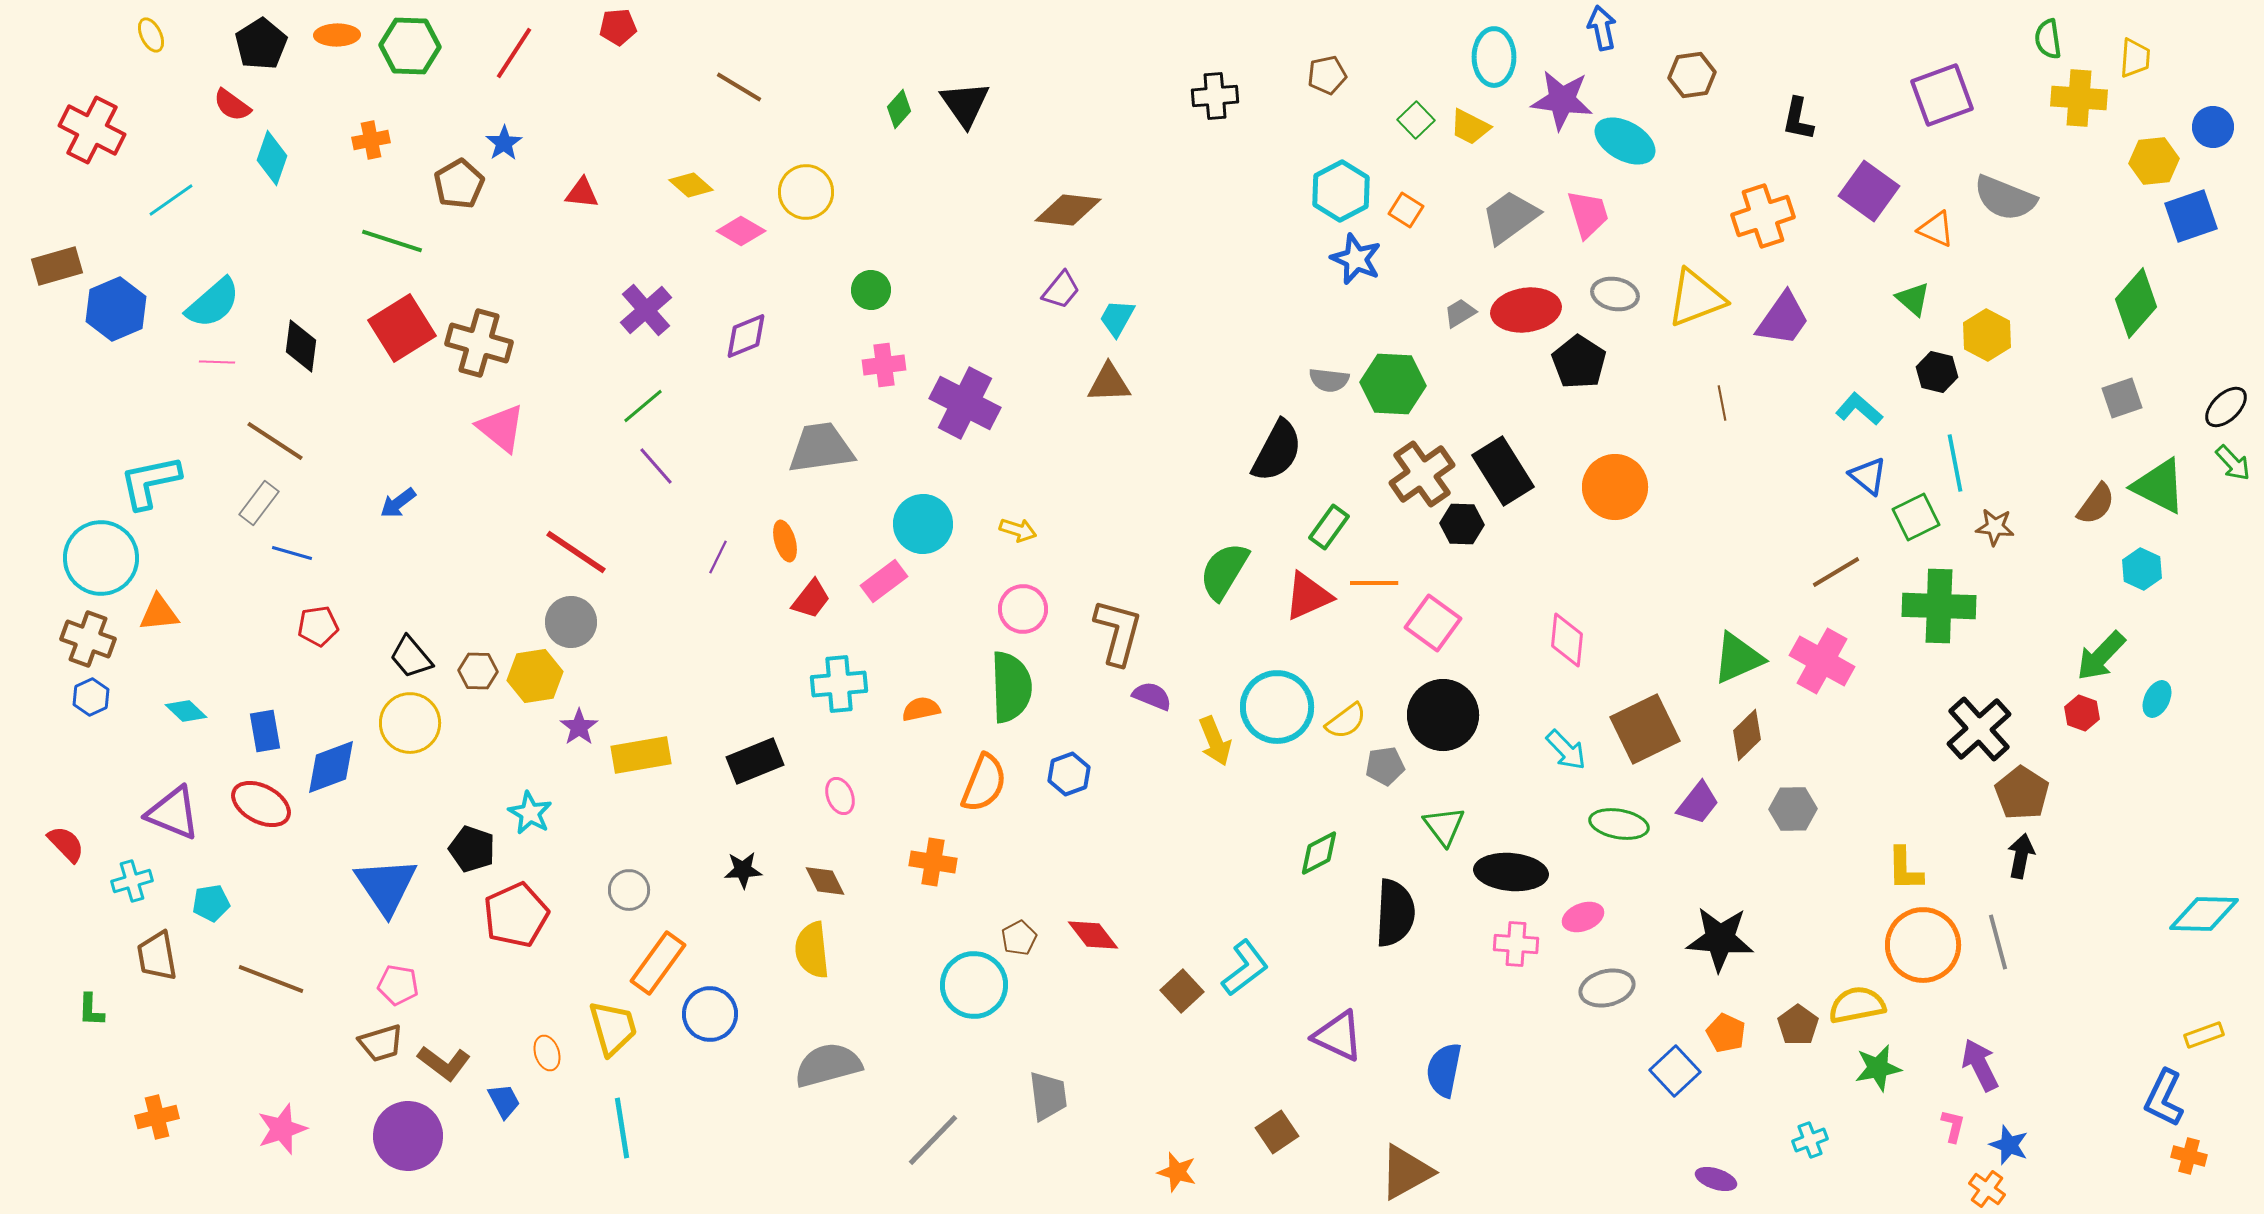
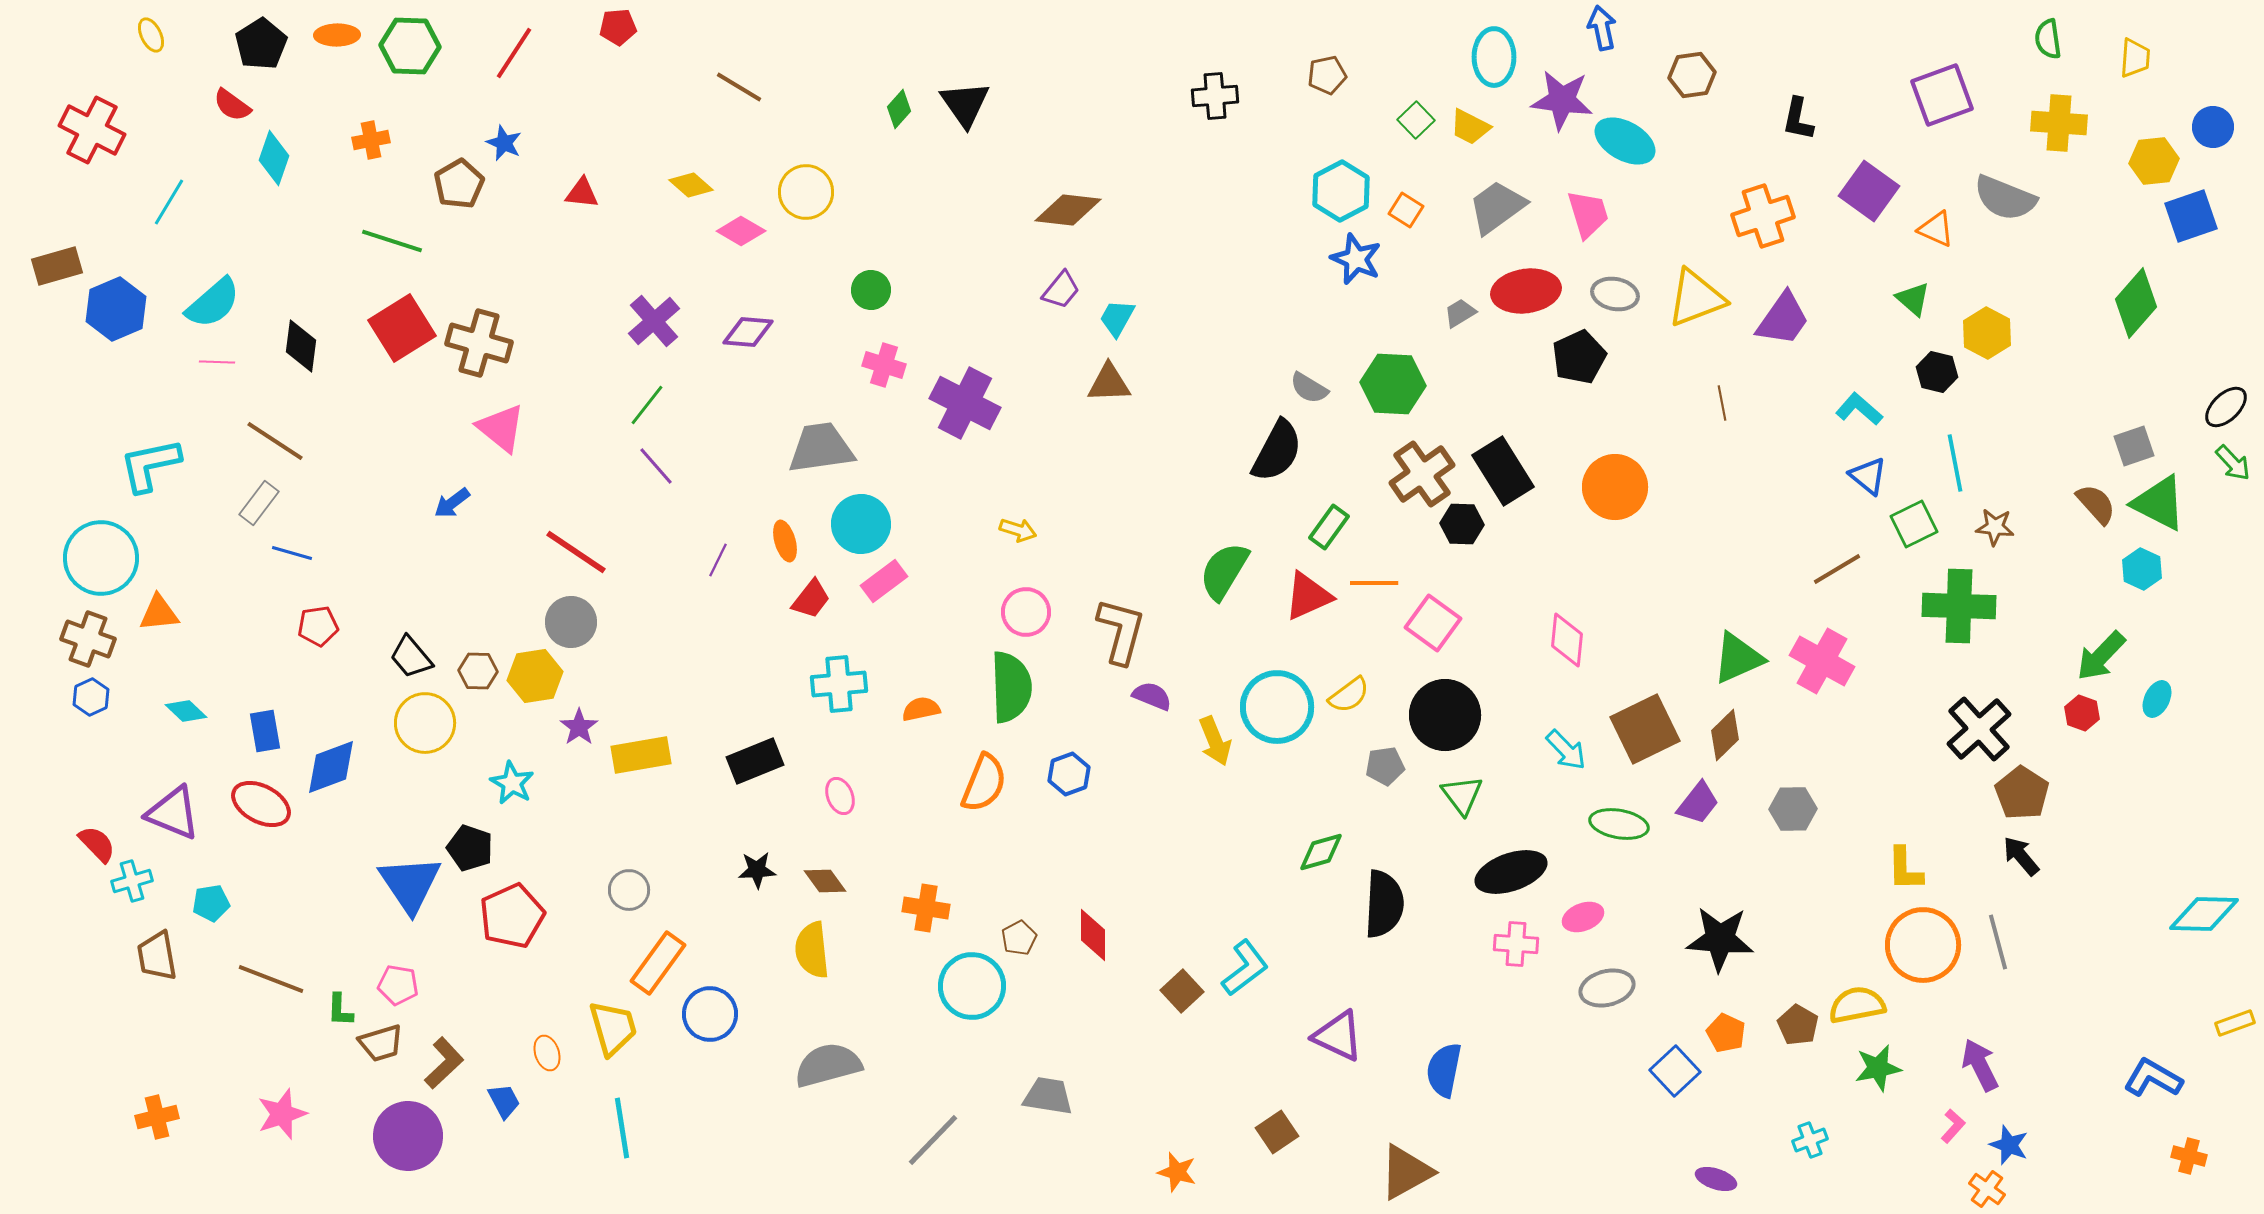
yellow cross at (2079, 98): moved 20 px left, 25 px down
blue star at (504, 143): rotated 15 degrees counterclockwise
cyan diamond at (272, 158): moved 2 px right
cyan line at (171, 200): moved 2 px left, 2 px down; rotated 24 degrees counterclockwise
gray trapezoid at (1510, 217): moved 13 px left, 10 px up
purple cross at (646, 310): moved 8 px right, 11 px down
red ellipse at (1526, 310): moved 19 px up
yellow hexagon at (1987, 335): moved 2 px up
purple diamond at (746, 336): moved 2 px right, 4 px up; rotated 27 degrees clockwise
black pentagon at (1579, 362): moved 5 px up; rotated 14 degrees clockwise
pink cross at (884, 365): rotated 24 degrees clockwise
gray semicircle at (1329, 380): moved 20 px left, 8 px down; rotated 24 degrees clockwise
gray square at (2122, 398): moved 12 px right, 48 px down
green line at (643, 406): moved 4 px right, 1 px up; rotated 12 degrees counterclockwise
cyan L-shape at (150, 482): moved 17 px up
green triangle at (2159, 486): moved 17 px down
blue arrow at (398, 503): moved 54 px right
brown semicircle at (2096, 504): rotated 78 degrees counterclockwise
green square at (1916, 517): moved 2 px left, 7 px down
cyan circle at (923, 524): moved 62 px left
purple line at (718, 557): moved 3 px down
brown line at (1836, 572): moved 1 px right, 3 px up
green cross at (1939, 606): moved 20 px right
pink circle at (1023, 609): moved 3 px right, 3 px down
brown L-shape at (1118, 632): moved 3 px right, 1 px up
black circle at (1443, 715): moved 2 px right
yellow semicircle at (1346, 721): moved 3 px right, 26 px up
yellow circle at (410, 723): moved 15 px right
brown diamond at (1747, 735): moved 22 px left
cyan star at (530, 813): moved 18 px left, 30 px up
green triangle at (1444, 826): moved 18 px right, 31 px up
red semicircle at (66, 844): moved 31 px right
black pentagon at (472, 849): moved 2 px left, 1 px up
green diamond at (1319, 853): moved 2 px right, 1 px up; rotated 12 degrees clockwise
black arrow at (2021, 856): rotated 51 degrees counterclockwise
orange cross at (933, 862): moved 7 px left, 46 px down
black star at (743, 870): moved 14 px right
black ellipse at (1511, 872): rotated 24 degrees counterclockwise
brown diamond at (825, 881): rotated 9 degrees counterclockwise
blue triangle at (386, 886): moved 24 px right, 2 px up
black semicircle at (1395, 913): moved 11 px left, 9 px up
red pentagon at (516, 915): moved 4 px left, 1 px down
red diamond at (1093, 935): rotated 38 degrees clockwise
cyan circle at (974, 985): moved 2 px left, 1 px down
green L-shape at (91, 1010): moved 249 px right
brown pentagon at (1798, 1025): rotated 6 degrees counterclockwise
yellow rectangle at (2204, 1035): moved 31 px right, 12 px up
brown L-shape at (444, 1063): rotated 80 degrees counterclockwise
gray trapezoid at (1048, 1096): rotated 74 degrees counterclockwise
blue L-shape at (2164, 1098): moved 11 px left, 20 px up; rotated 94 degrees clockwise
pink L-shape at (1953, 1126): rotated 28 degrees clockwise
pink star at (282, 1129): moved 15 px up
